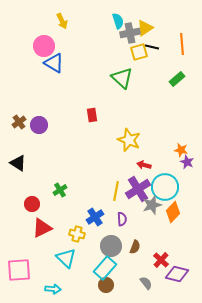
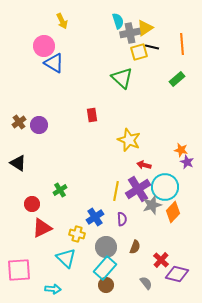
gray circle: moved 5 px left, 1 px down
